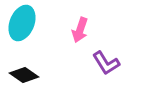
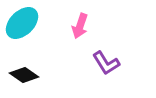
cyan ellipse: rotated 24 degrees clockwise
pink arrow: moved 4 px up
